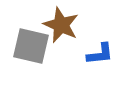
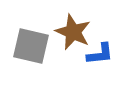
brown star: moved 12 px right, 7 px down
